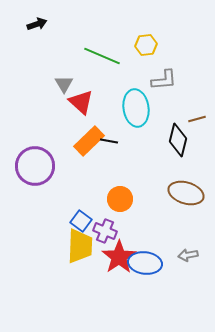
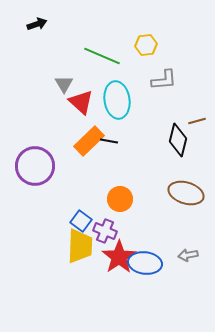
cyan ellipse: moved 19 px left, 8 px up
brown line: moved 2 px down
